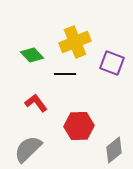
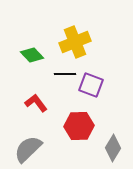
purple square: moved 21 px left, 22 px down
gray diamond: moved 1 px left, 2 px up; rotated 20 degrees counterclockwise
